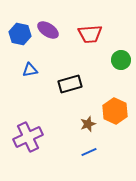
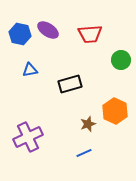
blue line: moved 5 px left, 1 px down
